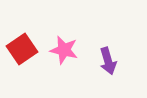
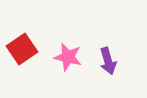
pink star: moved 4 px right, 7 px down
